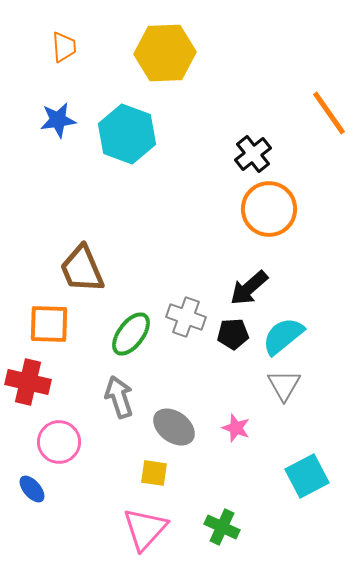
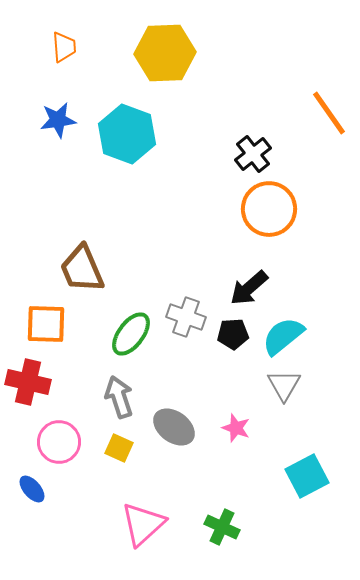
orange square: moved 3 px left
yellow square: moved 35 px left, 25 px up; rotated 16 degrees clockwise
pink triangle: moved 2 px left, 5 px up; rotated 6 degrees clockwise
